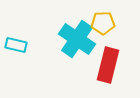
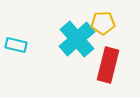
cyan cross: rotated 15 degrees clockwise
